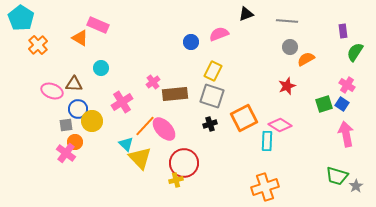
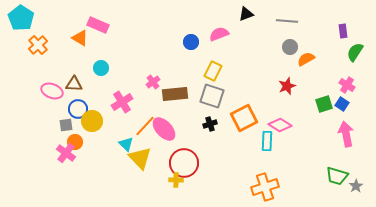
yellow cross at (176, 180): rotated 16 degrees clockwise
